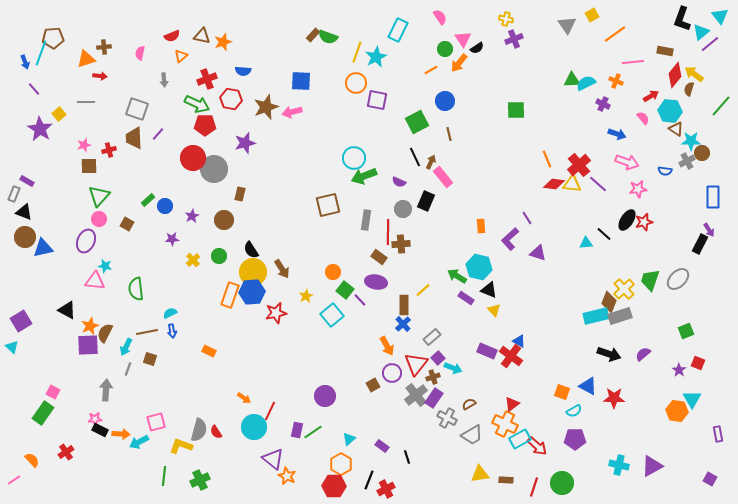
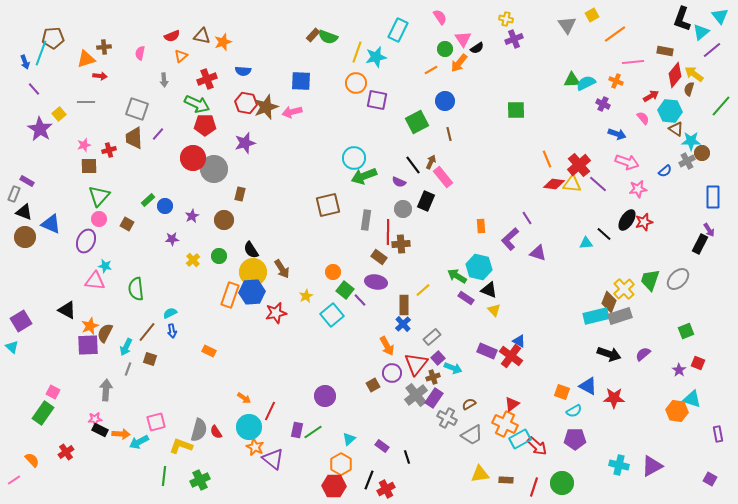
purple line at (710, 44): moved 2 px right, 6 px down
cyan star at (376, 57): rotated 15 degrees clockwise
red hexagon at (231, 99): moved 15 px right, 4 px down
black line at (415, 157): moved 2 px left, 8 px down; rotated 12 degrees counterclockwise
blue semicircle at (665, 171): rotated 48 degrees counterclockwise
blue triangle at (43, 248): moved 8 px right, 24 px up; rotated 35 degrees clockwise
brown line at (147, 332): rotated 40 degrees counterclockwise
cyan triangle at (692, 399): rotated 42 degrees counterclockwise
cyan circle at (254, 427): moved 5 px left
orange star at (287, 476): moved 32 px left, 29 px up
